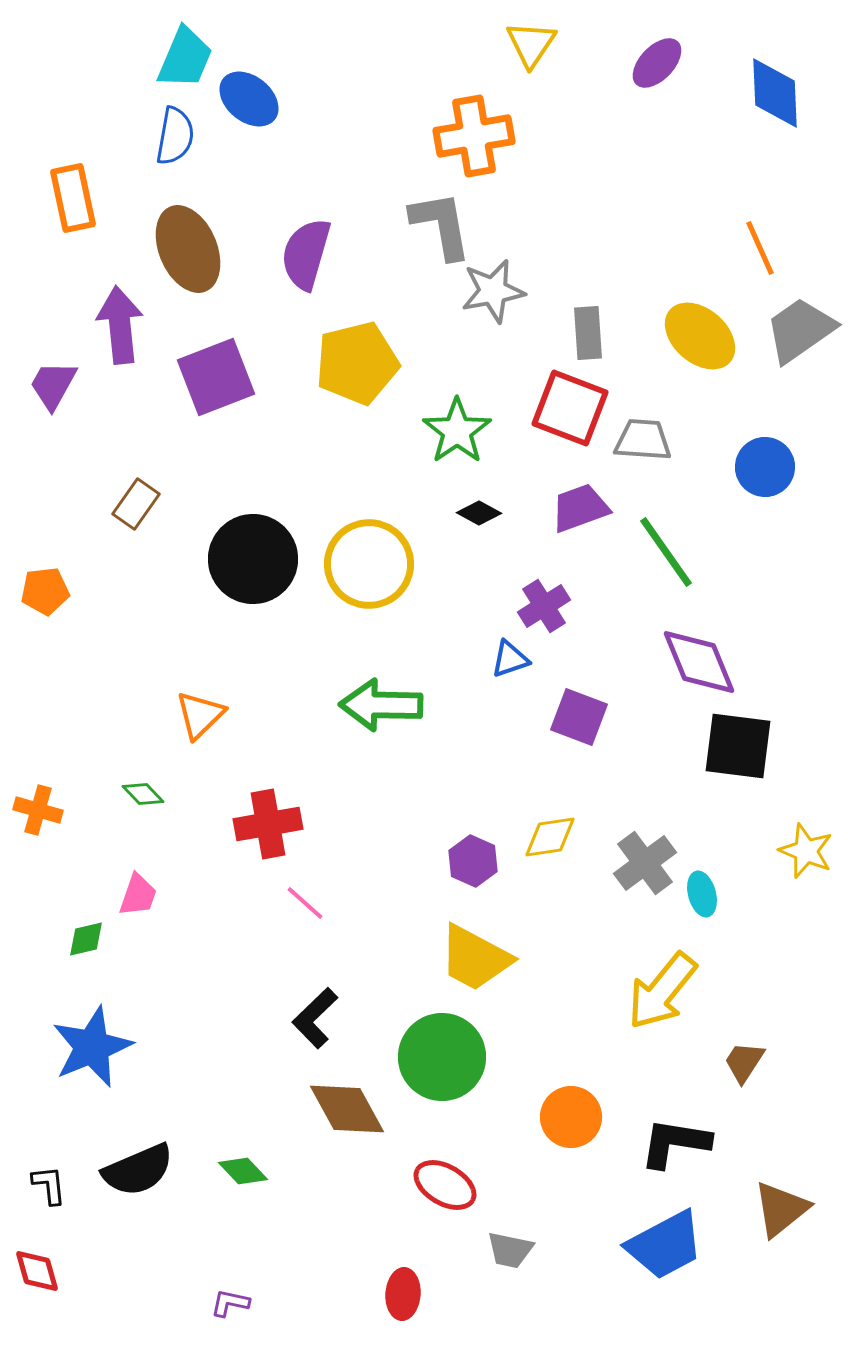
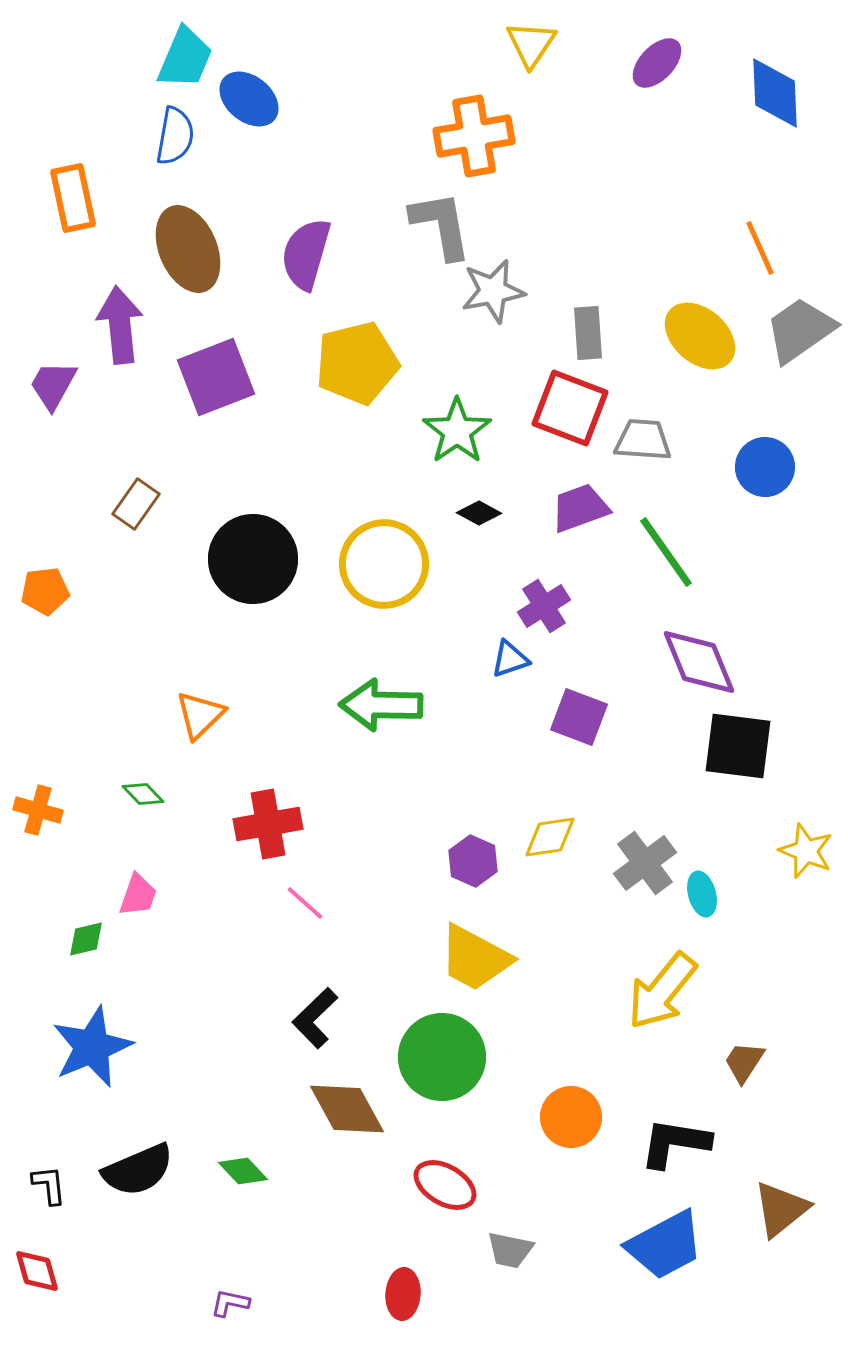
yellow circle at (369, 564): moved 15 px right
